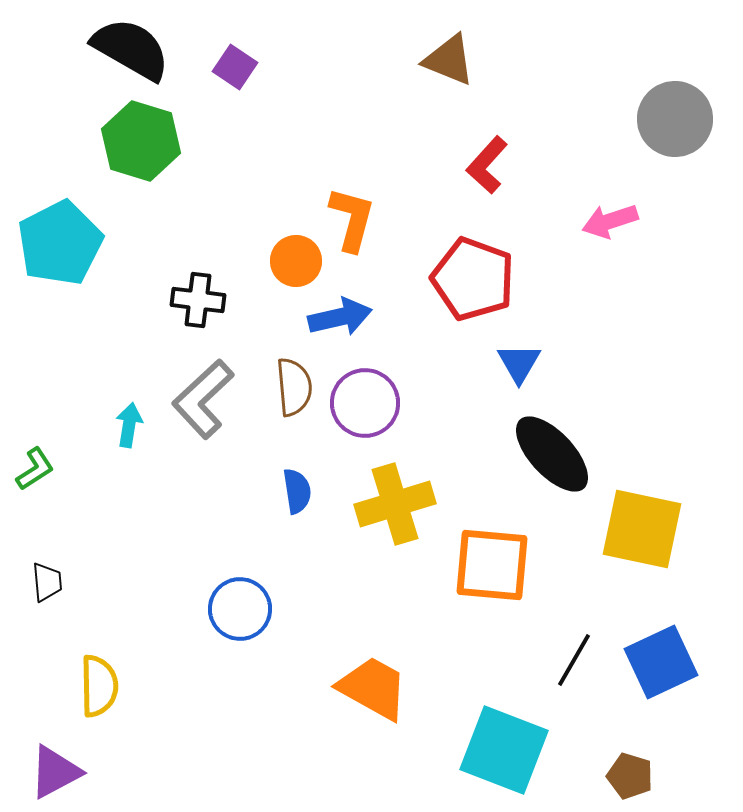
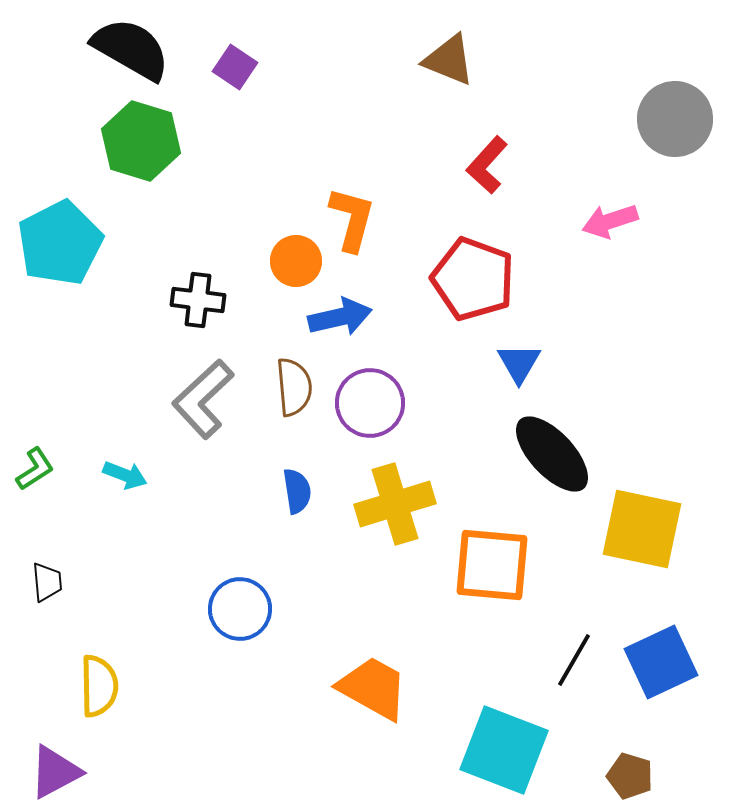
purple circle: moved 5 px right
cyan arrow: moved 4 px left, 50 px down; rotated 102 degrees clockwise
